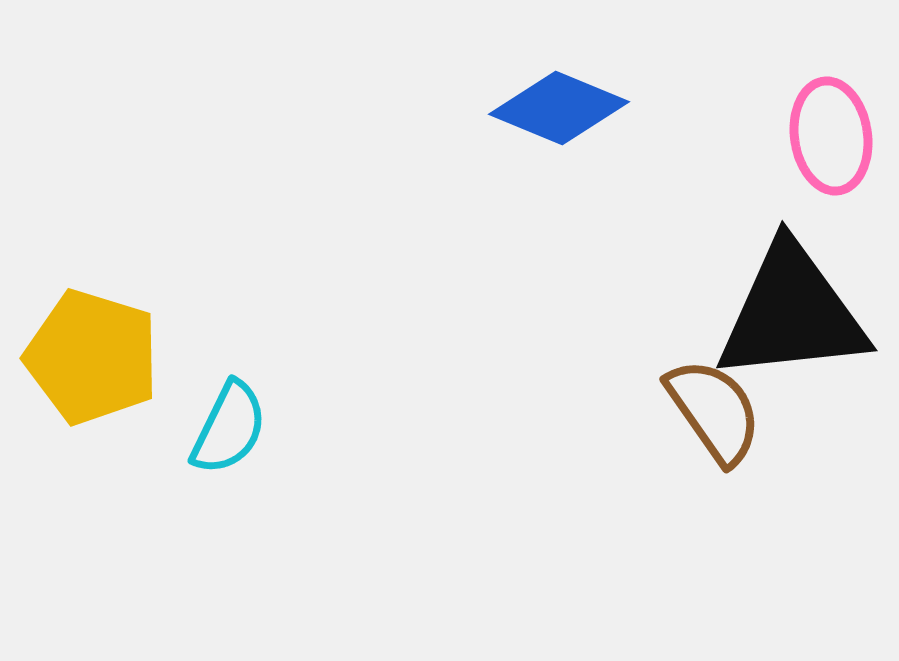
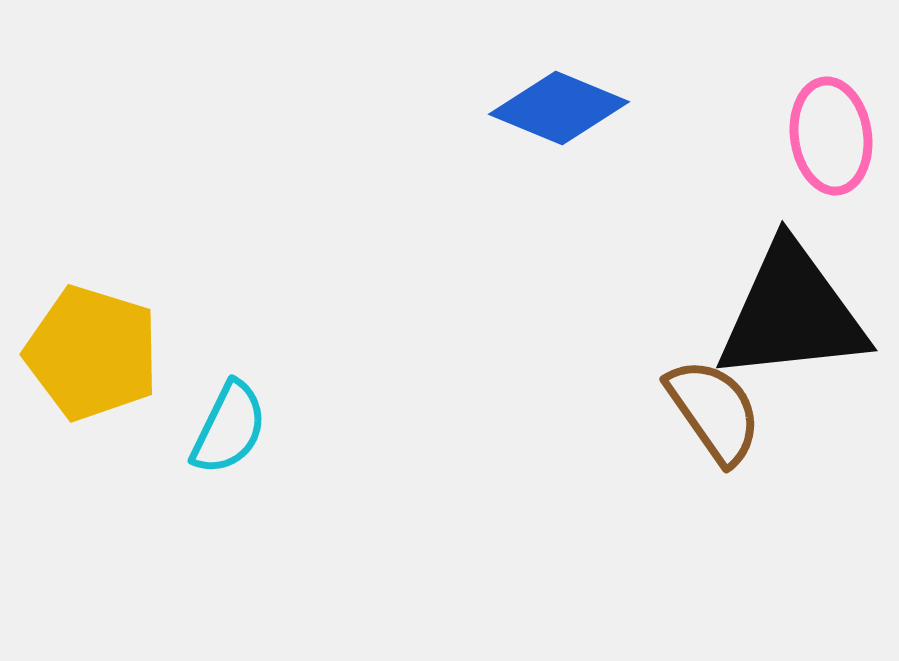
yellow pentagon: moved 4 px up
